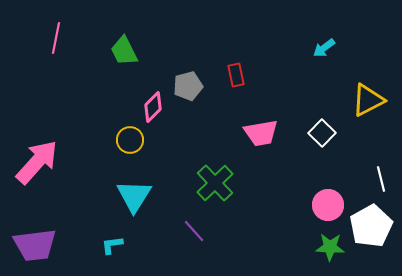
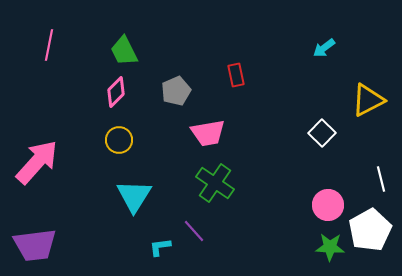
pink line: moved 7 px left, 7 px down
gray pentagon: moved 12 px left, 5 px down; rotated 8 degrees counterclockwise
pink diamond: moved 37 px left, 15 px up
pink trapezoid: moved 53 px left
yellow circle: moved 11 px left
green cross: rotated 12 degrees counterclockwise
white pentagon: moved 1 px left, 4 px down
cyan L-shape: moved 48 px right, 2 px down
